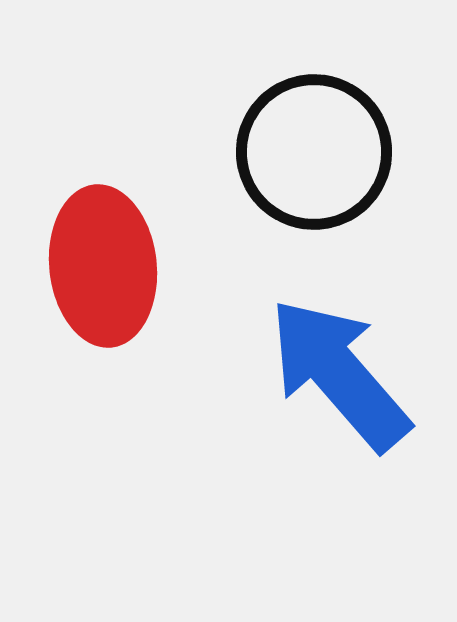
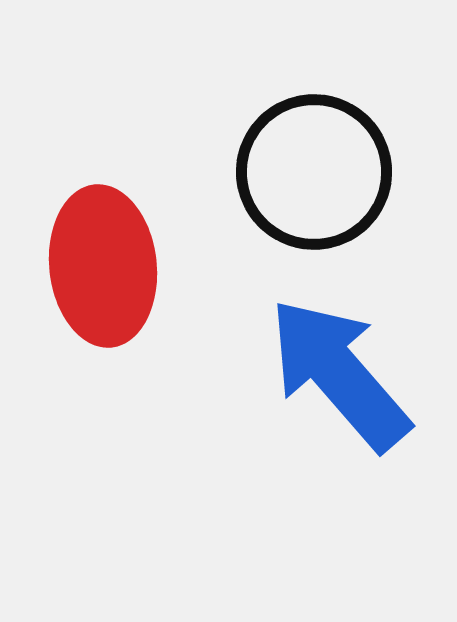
black circle: moved 20 px down
